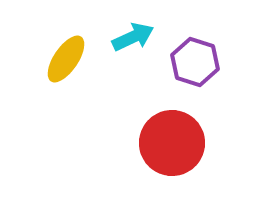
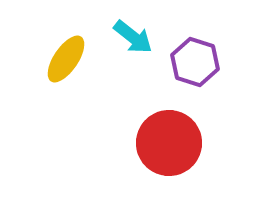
cyan arrow: rotated 63 degrees clockwise
red circle: moved 3 px left
